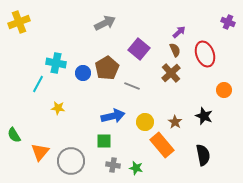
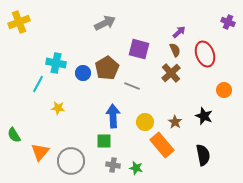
purple square: rotated 25 degrees counterclockwise
blue arrow: rotated 80 degrees counterclockwise
